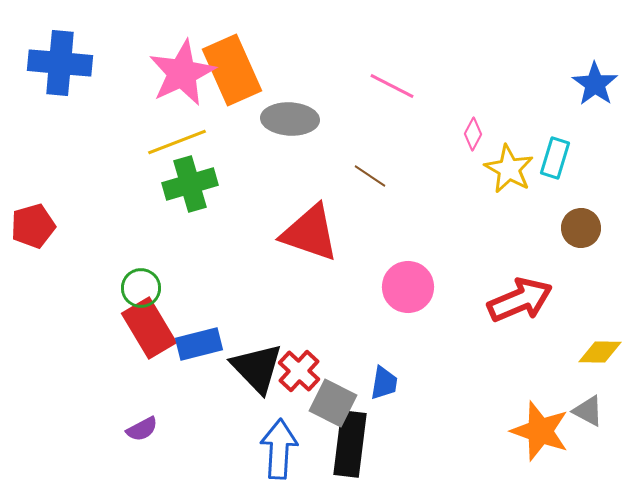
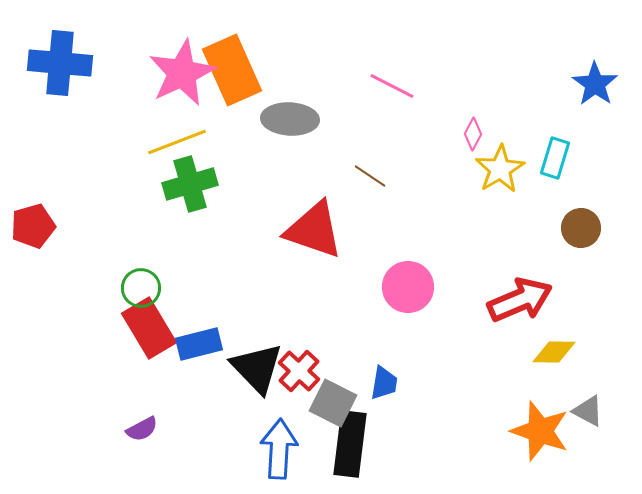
yellow star: moved 9 px left; rotated 12 degrees clockwise
red triangle: moved 4 px right, 3 px up
yellow diamond: moved 46 px left
